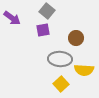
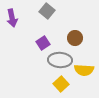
purple arrow: rotated 42 degrees clockwise
purple square: moved 13 px down; rotated 24 degrees counterclockwise
brown circle: moved 1 px left
gray ellipse: moved 1 px down
